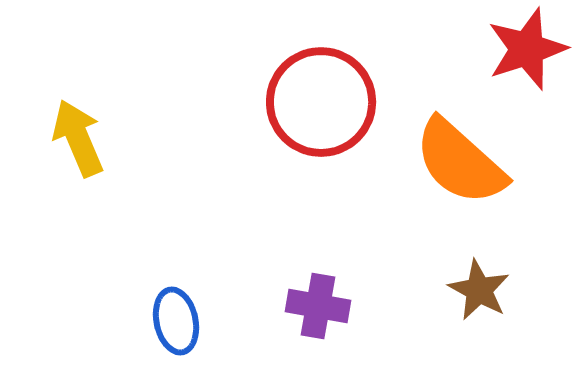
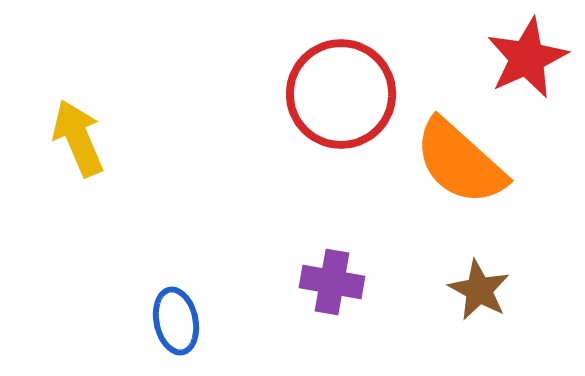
red star: moved 9 px down; rotated 6 degrees counterclockwise
red circle: moved 20 px right, 8 px up
purple cross: moved 14 px right, 24 px up
